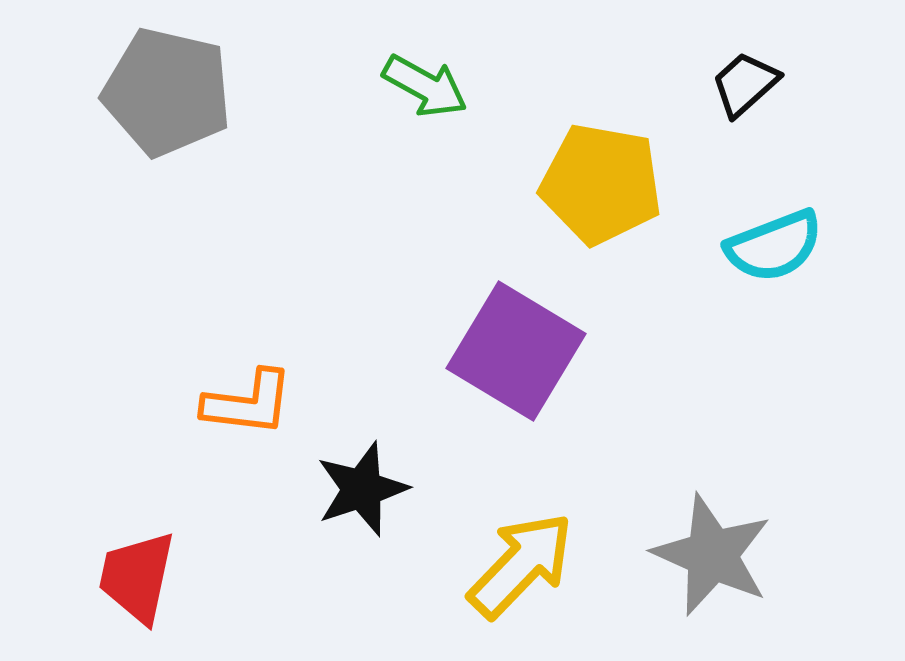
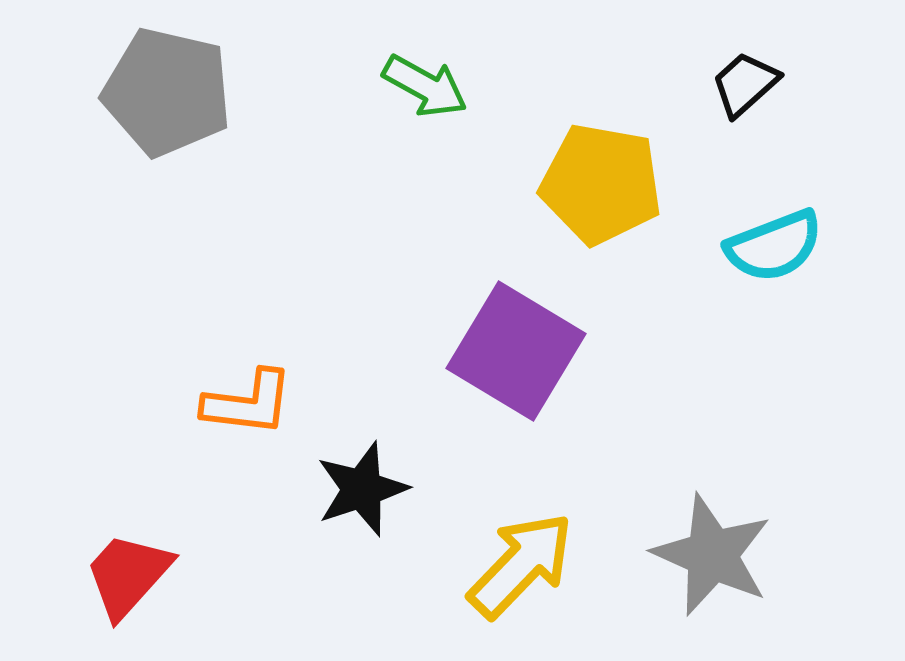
red trapezoid: moved 9 px left, 2 px up; rotated 30 degrees clockwise
